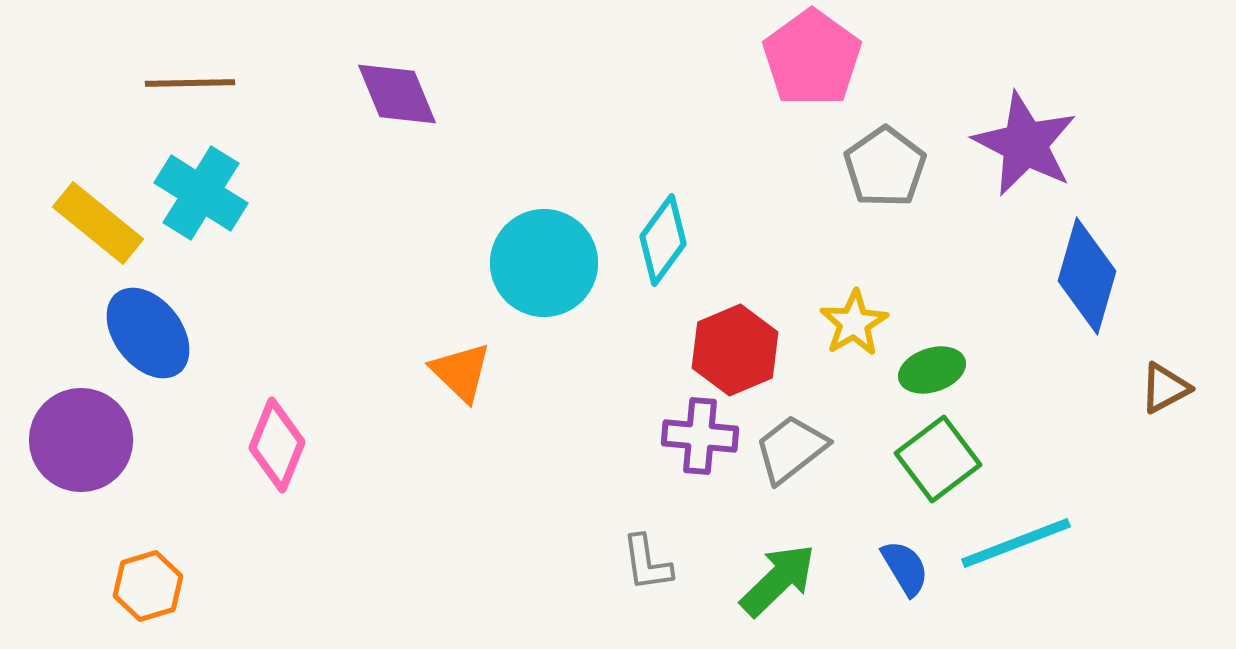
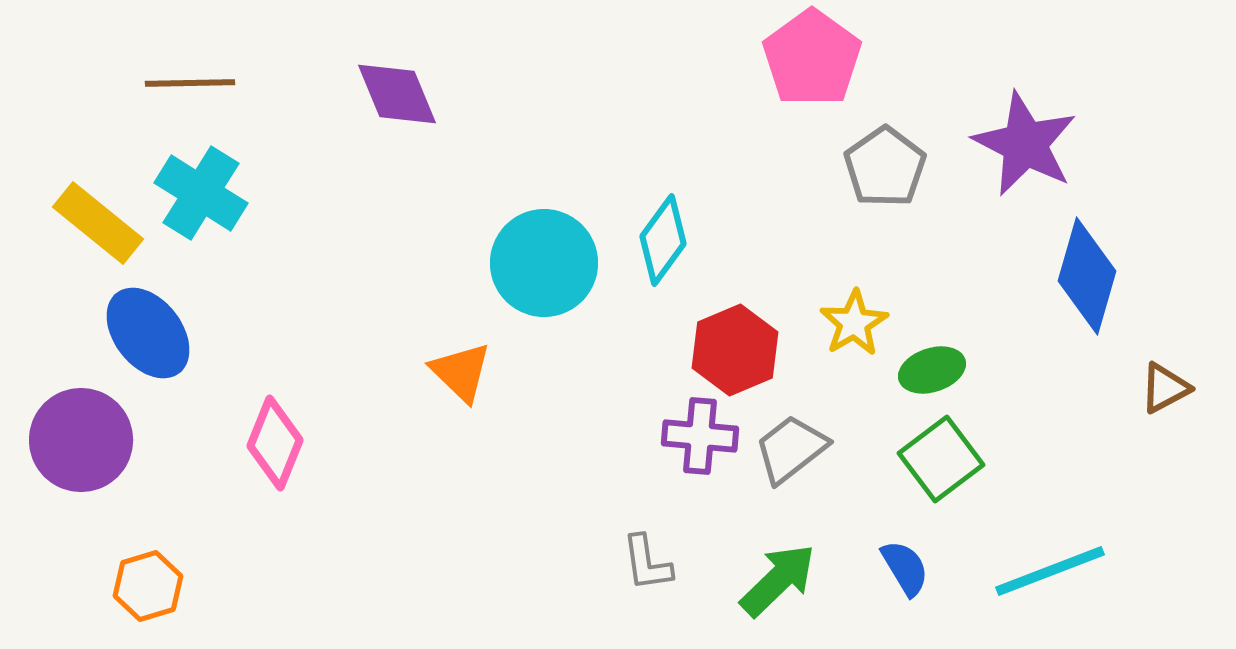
pink diamond: moved 2 px left, 2 px up
green square: moved 3 px right
cyan line: moved 34 px right, 28 px down
